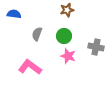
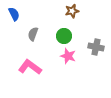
brown star: moved 5 px right, 1 px down
blue semicircle: rotated 56 degrees clockwise
gray semicircle: moved 4 px left
